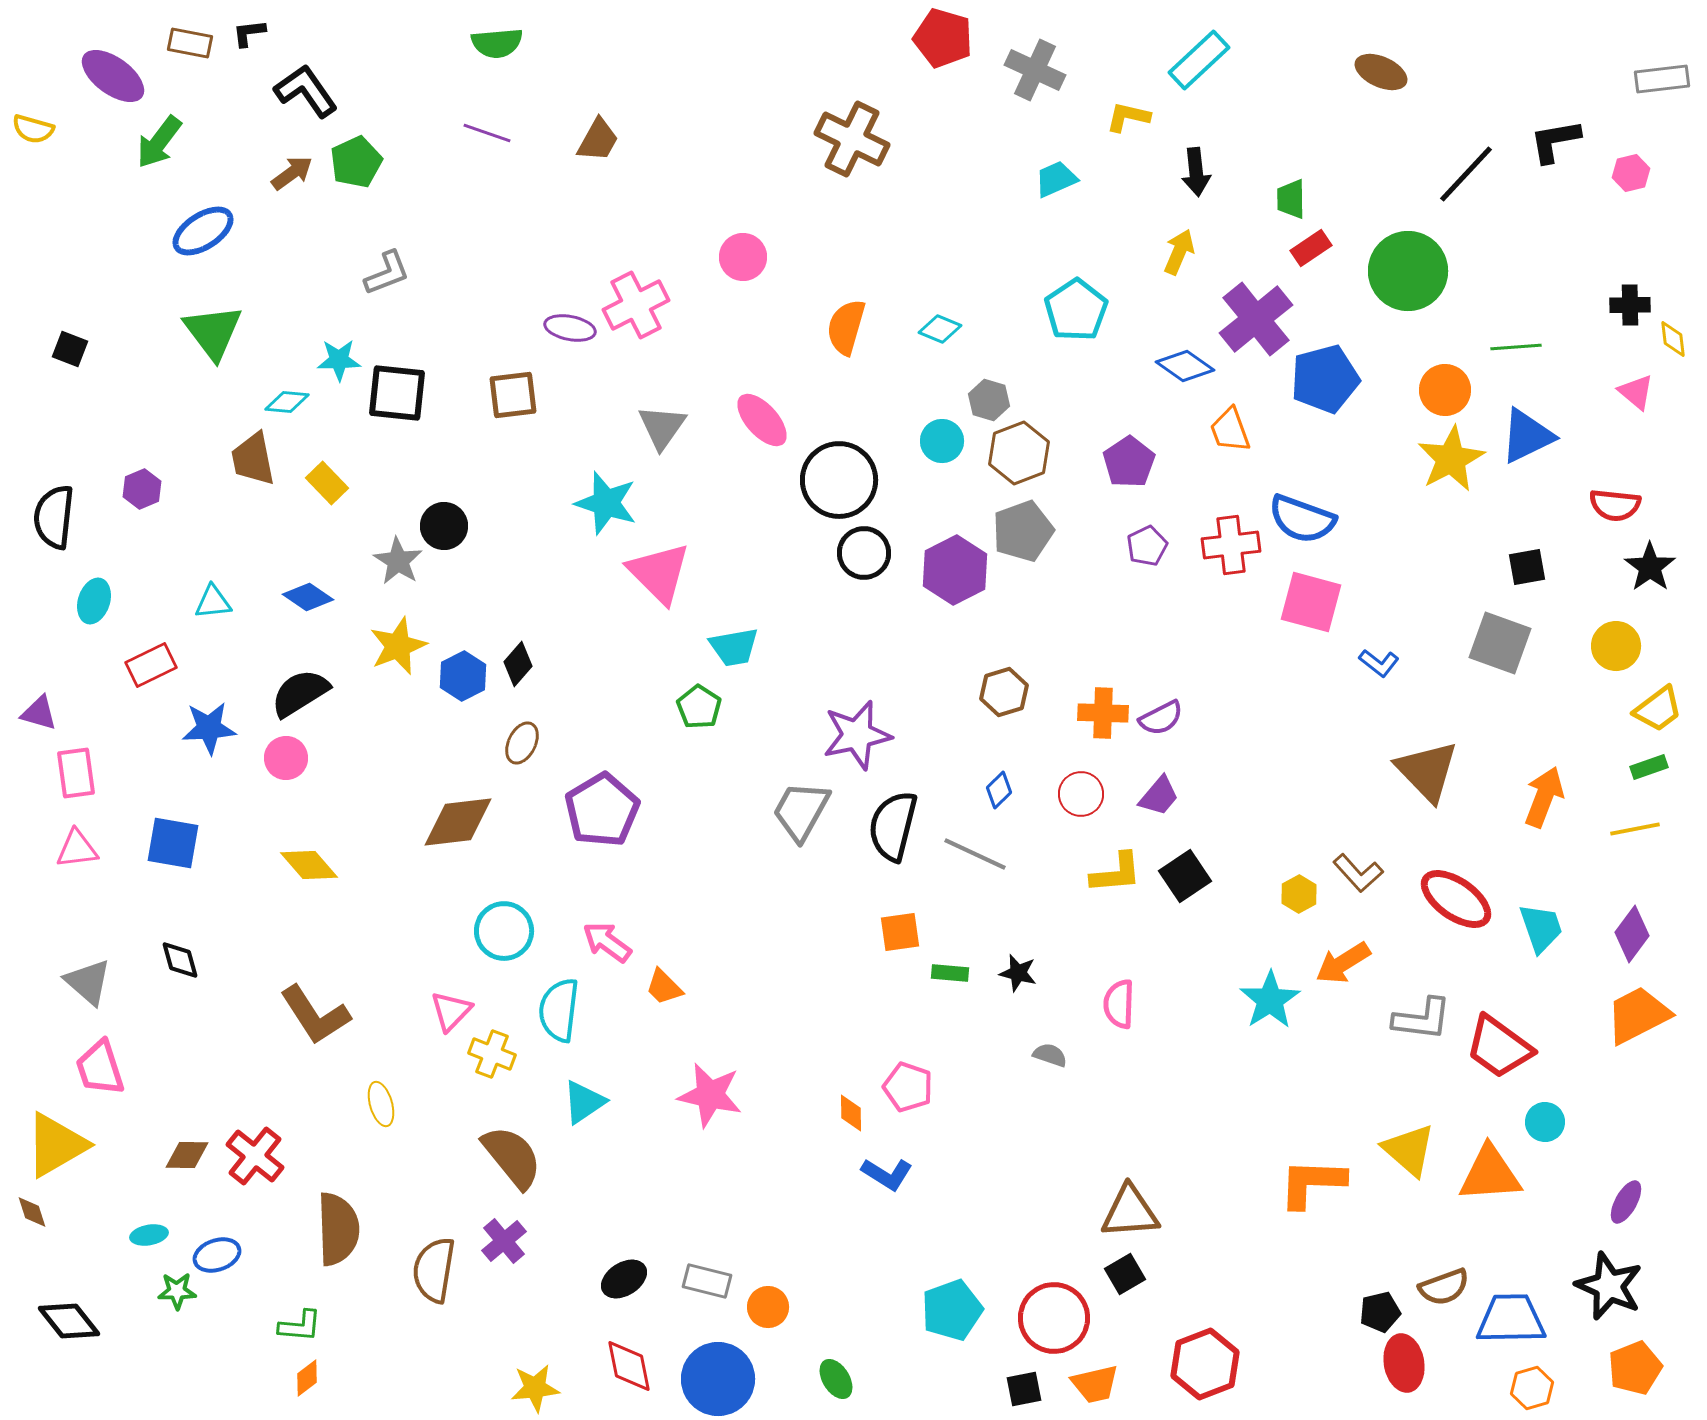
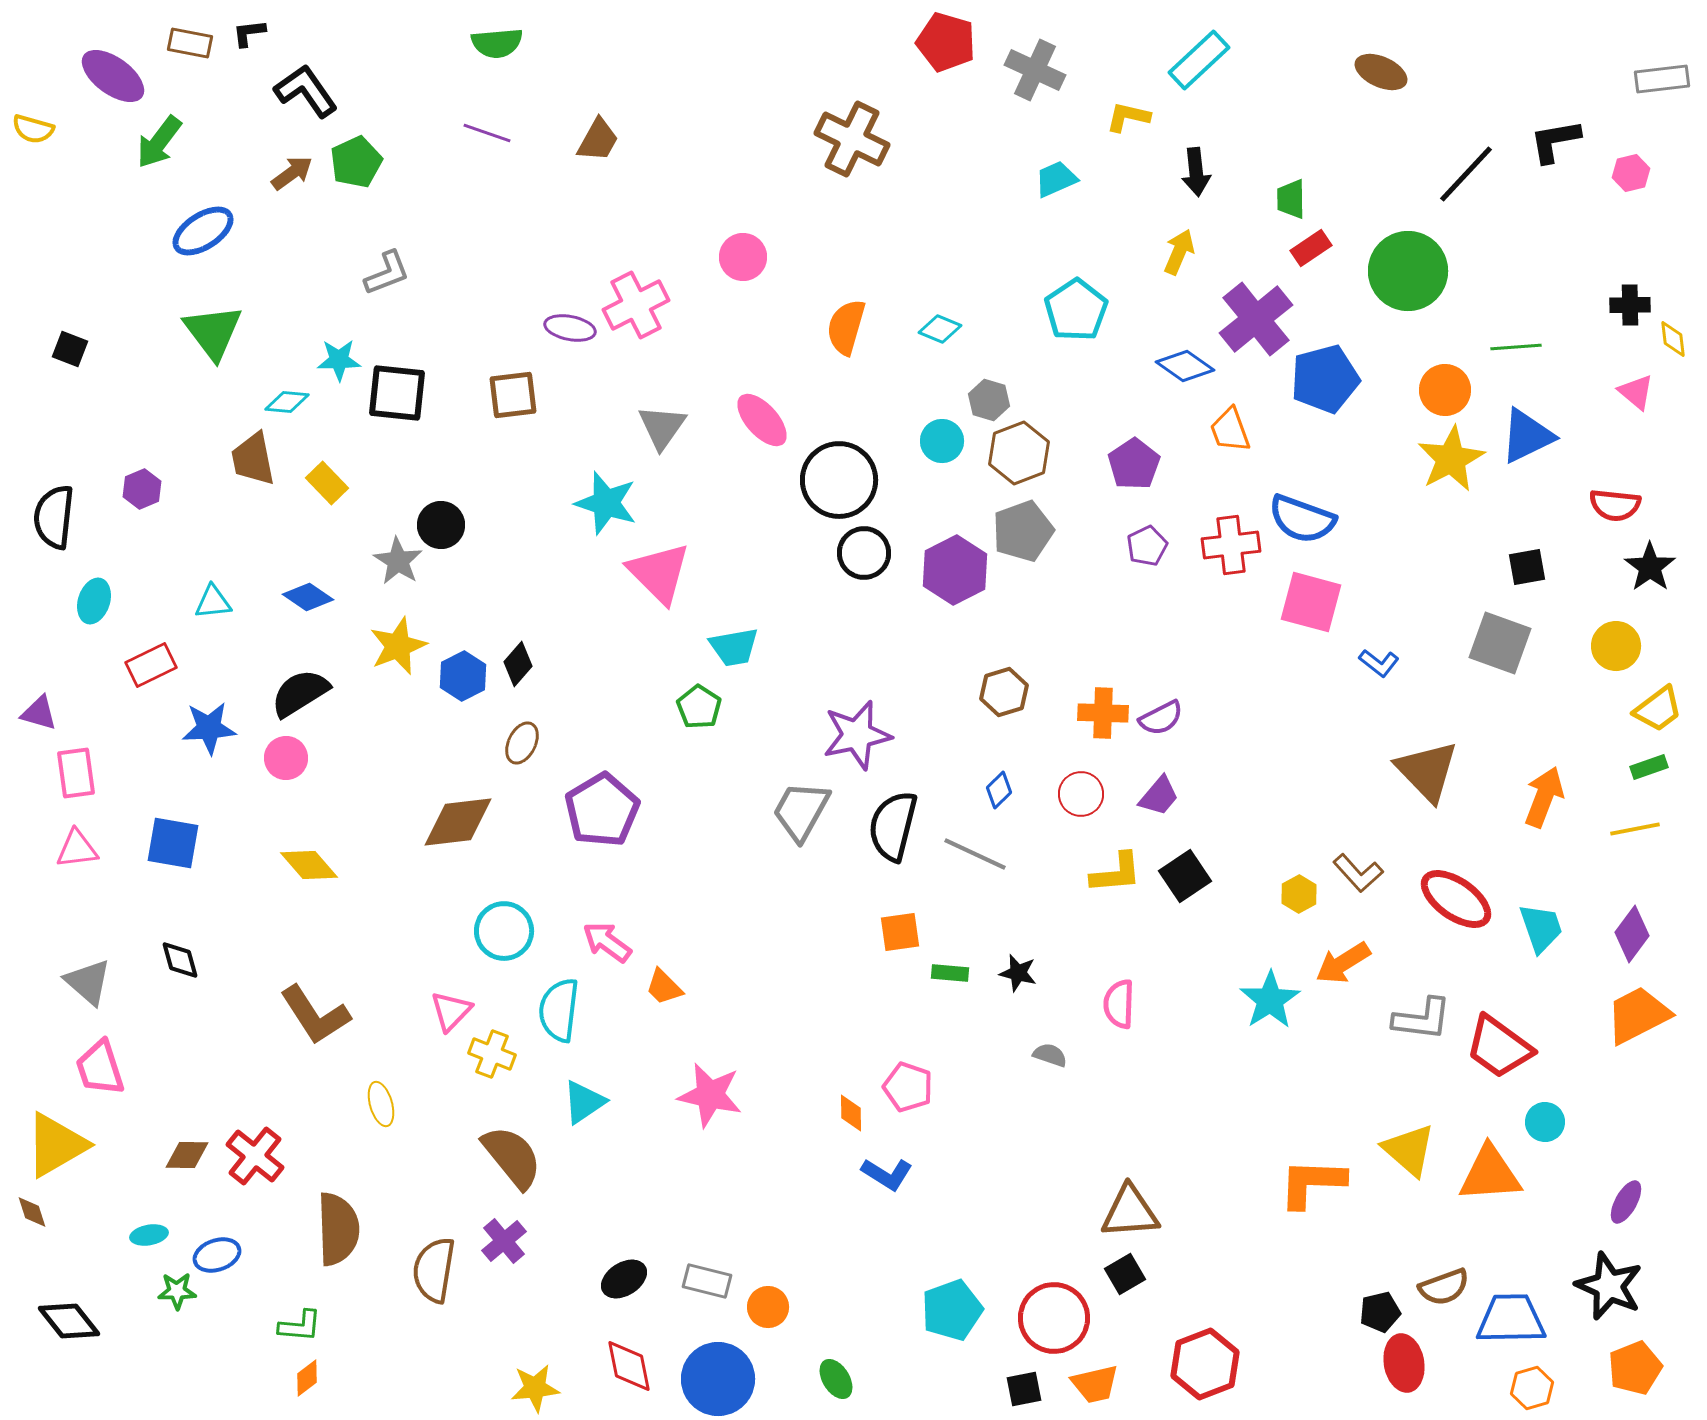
red pentagon at (943, 38): moved 3 px right, 4 px down
purple pentagon at (1129, 462): moved 5 px right, 2 px down
black circle at (444, 526): moved 3 px left, 1 px up
